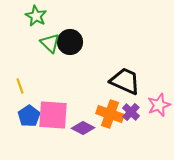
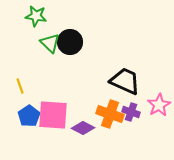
green star: rotated 20 degrees counterclockwise
pink star: rotated 10 degrees counterclockwise
purple cross: rotated 24 degrees counterclockwise
